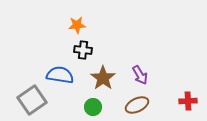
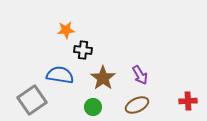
orange star: moved 11 px left, 5 px down
